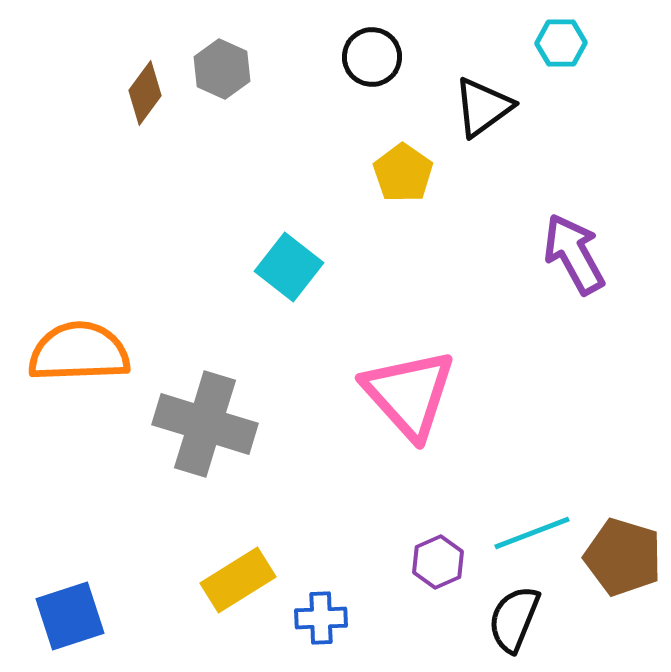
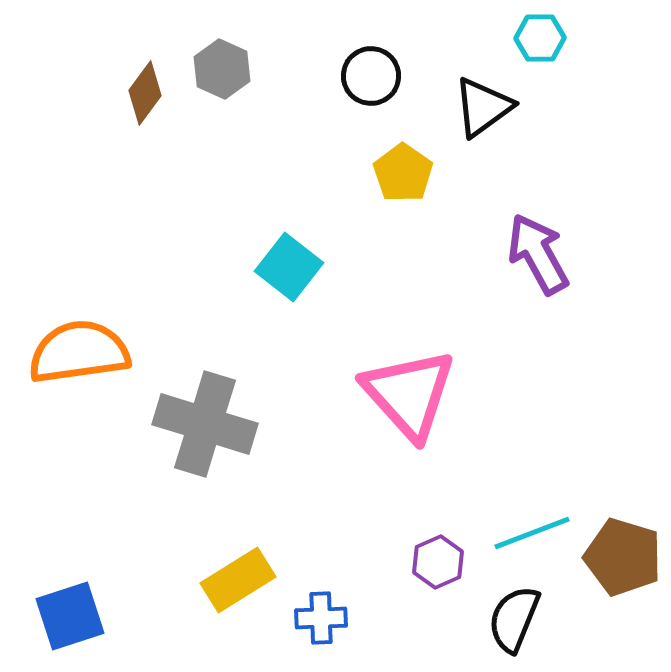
cyan hexagon: moved 21 px left, 5 px up
black circle: moved 1 px left, 19 px down
purple arrow: moved 36 px left
orange semicircle: rotated 6 degrees counterclockwise
